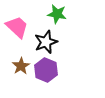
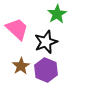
green star: rotated 30 degrees clockwise
pink trapezoid: moved 2 px down
